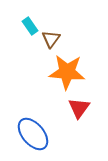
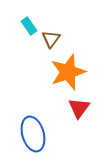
cyan rectangle: moved 1 px left
orange star: moved 1 px right; rotated 24 degrees counterclockwise
blue ellipse: rotated 24 degrees clockwise
